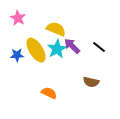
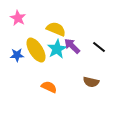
orange semicircle: moved 6 px up
